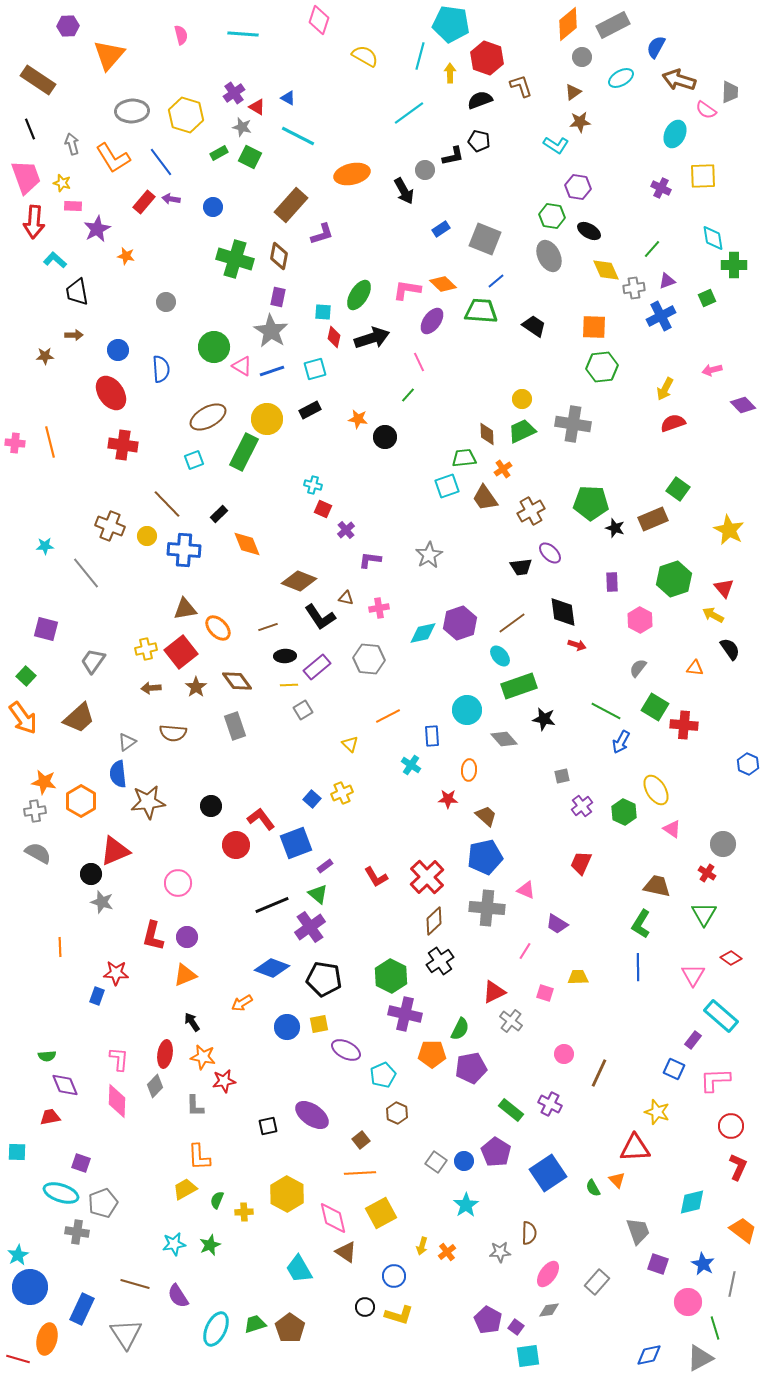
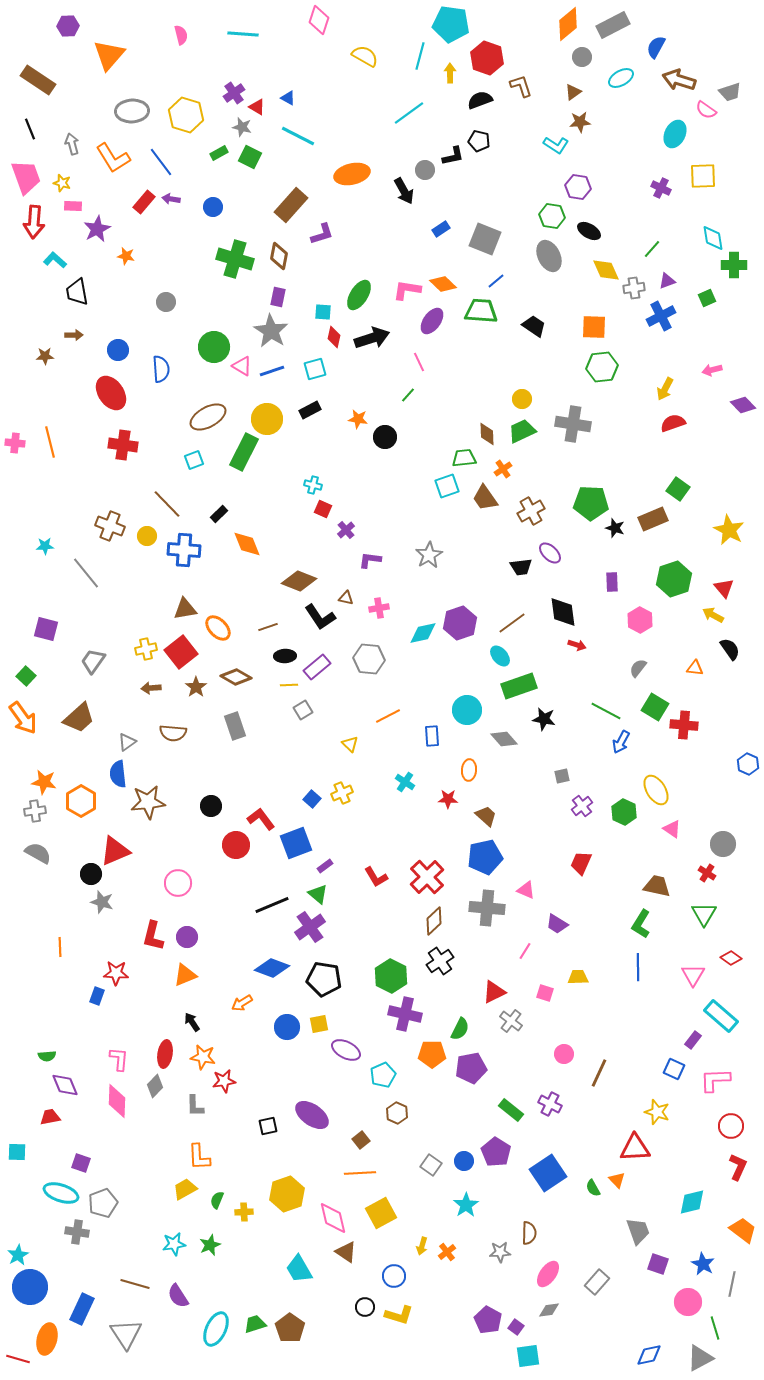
gray trapezoid at (730, 92): rotated 70 degrees clockwise
brown diamond at (237, 681): moved 1 px left, 4 px up; rotated 24 degrees counterclockwise
cyan cross at (411, 765): moved 6 px left, 17 px down
gray square at (436, 1162): moved 5 px left, 3 px down
yellow hexagon at (287, 1194): rotated 12 degrees clockwise
